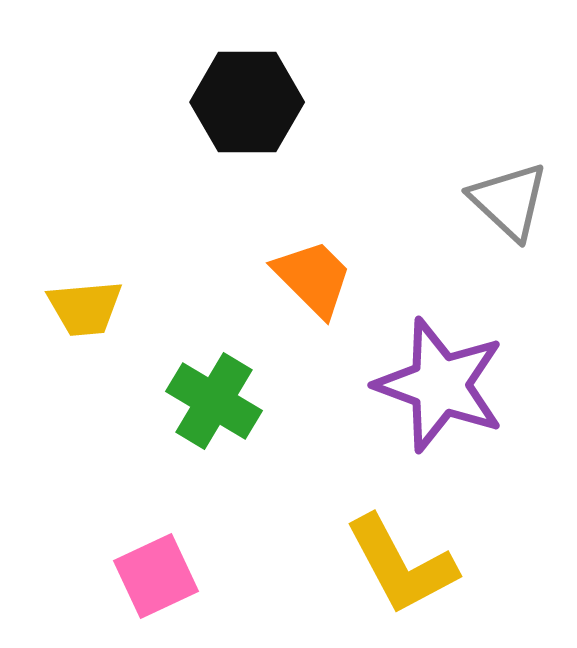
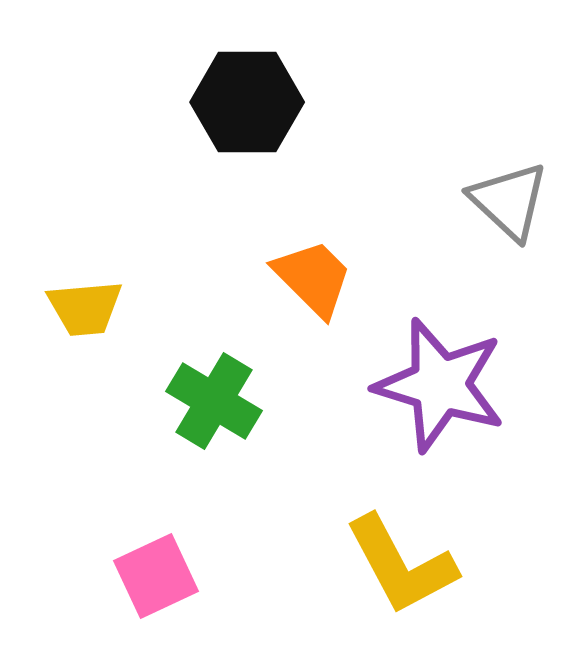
purple star: rotated 3 degrees counterclockwise
